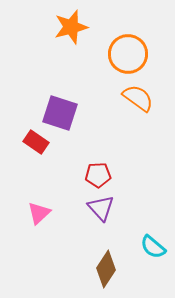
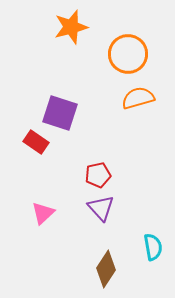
orange semicircle: rotated 52 degrees counterclockwise
red pentagon: rotated 10 degrees counterclockwise
pink triangle: moved 4 px right
cyan semicircle: rotated 140 degrees counterclockwise
